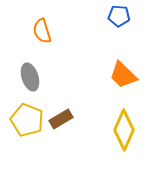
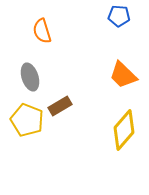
brown rectangle: moved 1 px left, 13 px up
yellow diamond: rotated 18 degrees clockwise
